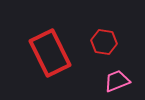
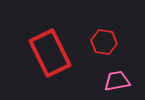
pink trapezoid: rotated 12 degrees clockwise
